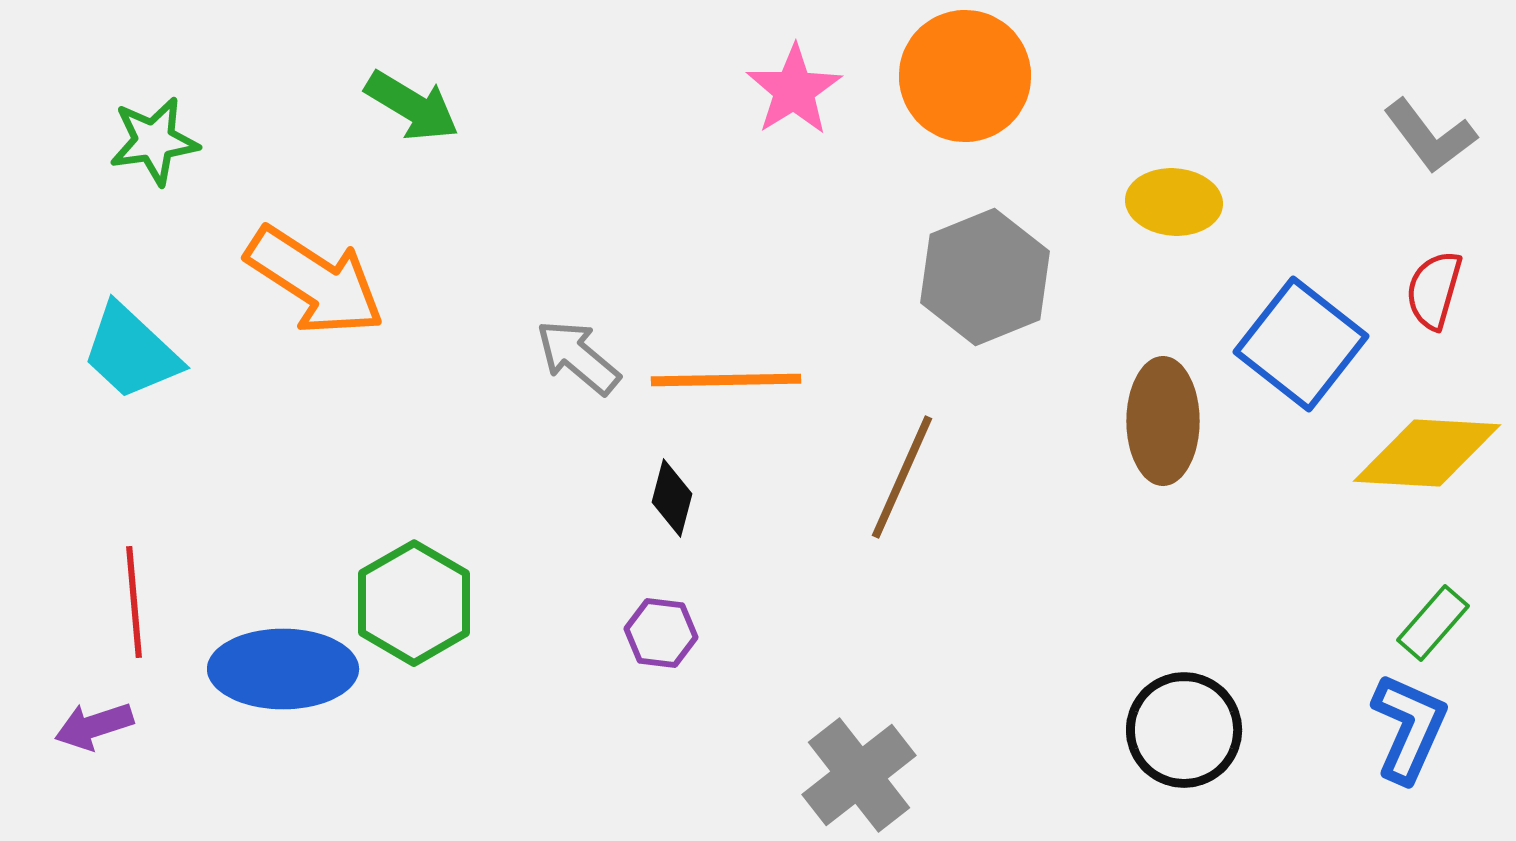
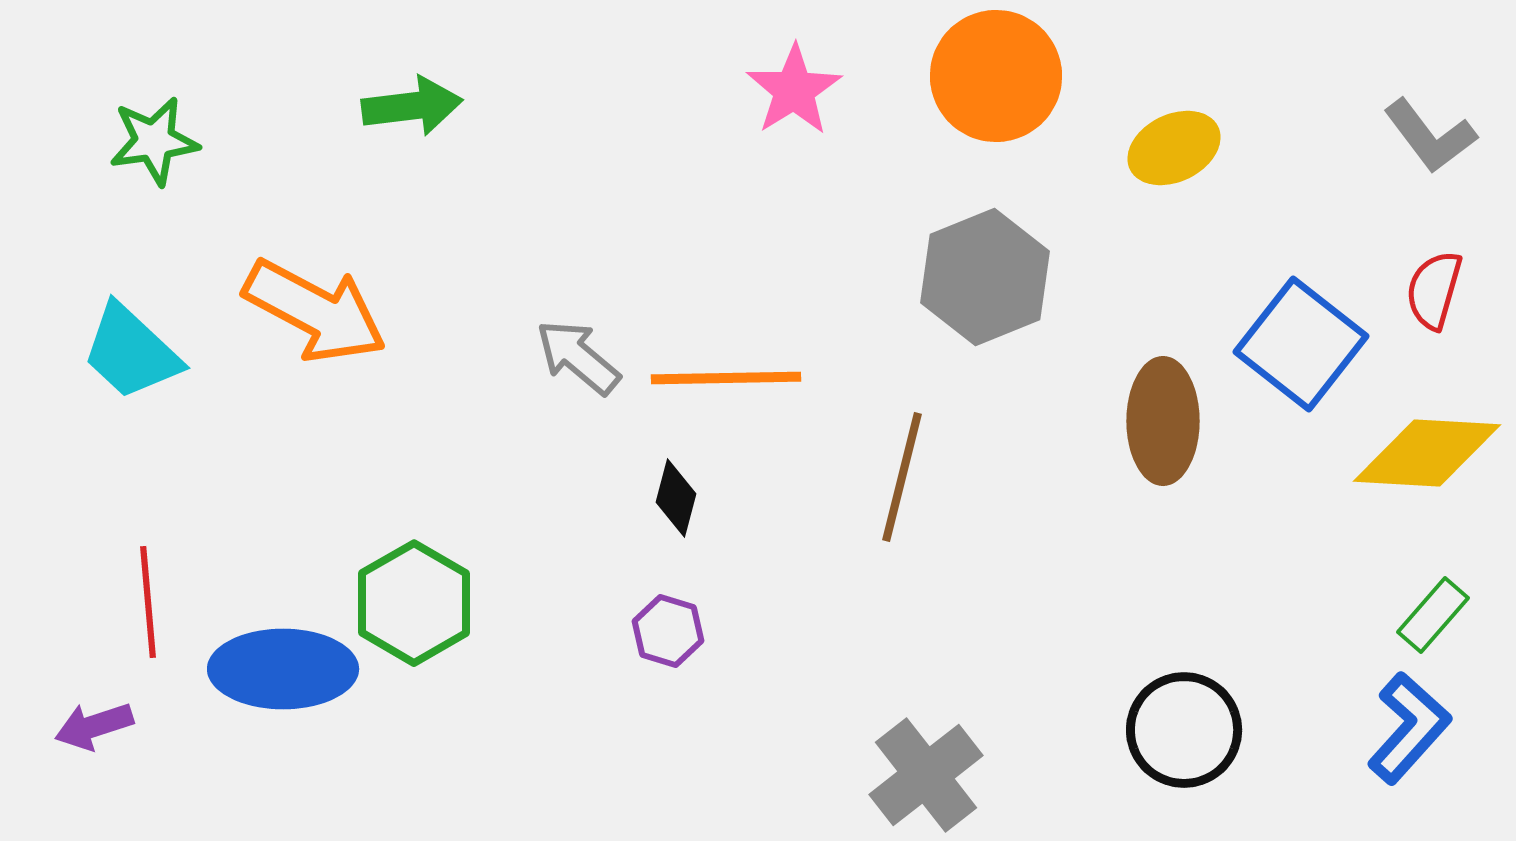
orange circle: moved 31 px right
green arrow: rotated 38 degrees counterclockwise
yellow ellipse: moved 54 px up; rotated 30 degrees counterclockwise
orange arrow: moved 30 px down; rotated 5 degrees counterclockwise
orange line: moved 2 px up
brown line: rotated 10 degrees counterclockwise
black diamond: moved 4 px right
red line: moved 14 px right
green rectangle: moved 8 px up
purple hexagon: moved 7 px right, 2 px up; rotated 10 degrees clockwise
blue L-shape: rotated 18 degrees clockwise
gray cross: moved 67 px right
